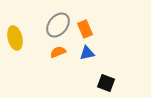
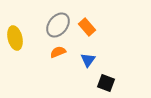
orange rectangle: moved 2 px right, 2 px up; rotated 18 degrees counterclockwise
blue triangle: moved 1 px right, 7 px down; rotated 42 degrees counterclockwise
